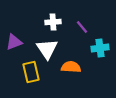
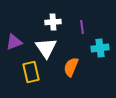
purple line: rotated 32 degrees clockwise
white triangle: moved 1 px left, 1 px up
orange semicircle: rotated 72 degrees counterclockwise
